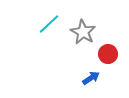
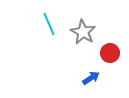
cyan line: rotated 70 degrees counterclockwise
red circle: moved 2 px right, 1 px up
